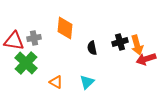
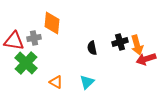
orange diamond: moved 13 px left, 5 px up
